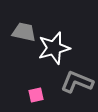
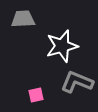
gray trapezoid: moved 1 px left, 13 px up; rotated 15 degrees counterclockwise
white star: moved 8 px right, 2 px up
